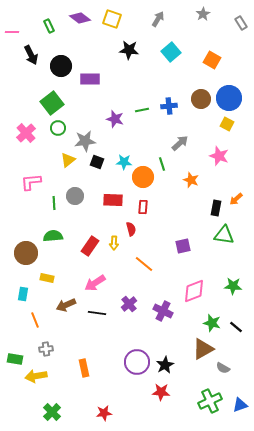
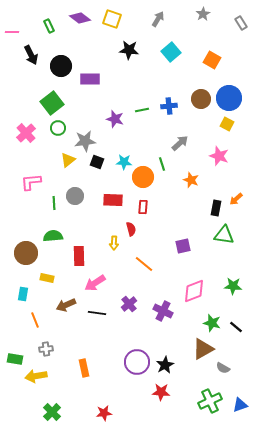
red rectangle at (90, 246): moved 11 px left, 10 px down; rotated 36 degrees counterclockwise
